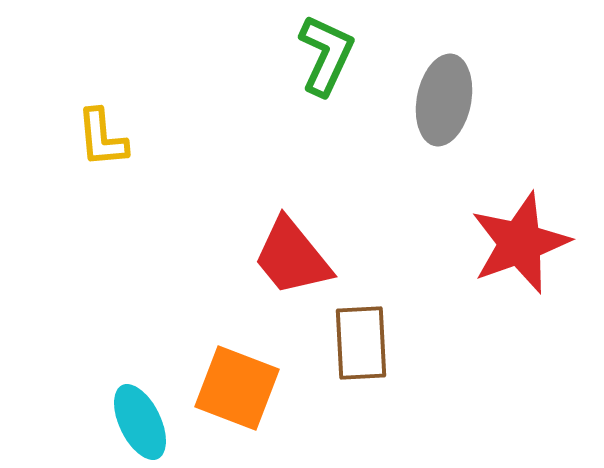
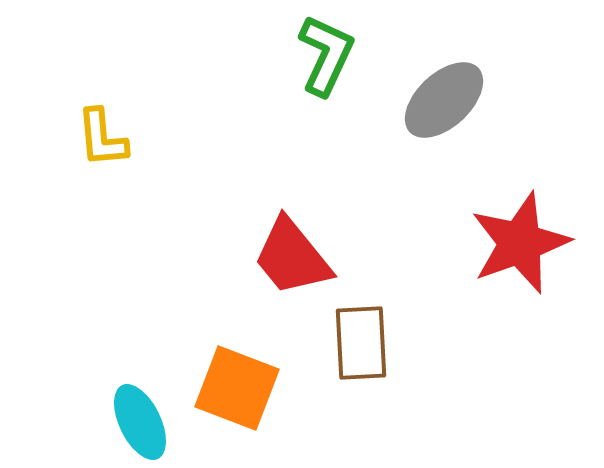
gray ellipse: rotated 36 degrees clockwise
